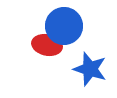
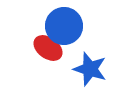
red ellipse: moved 1 px right, 3 px down; rotated 24 degrees clockwise
